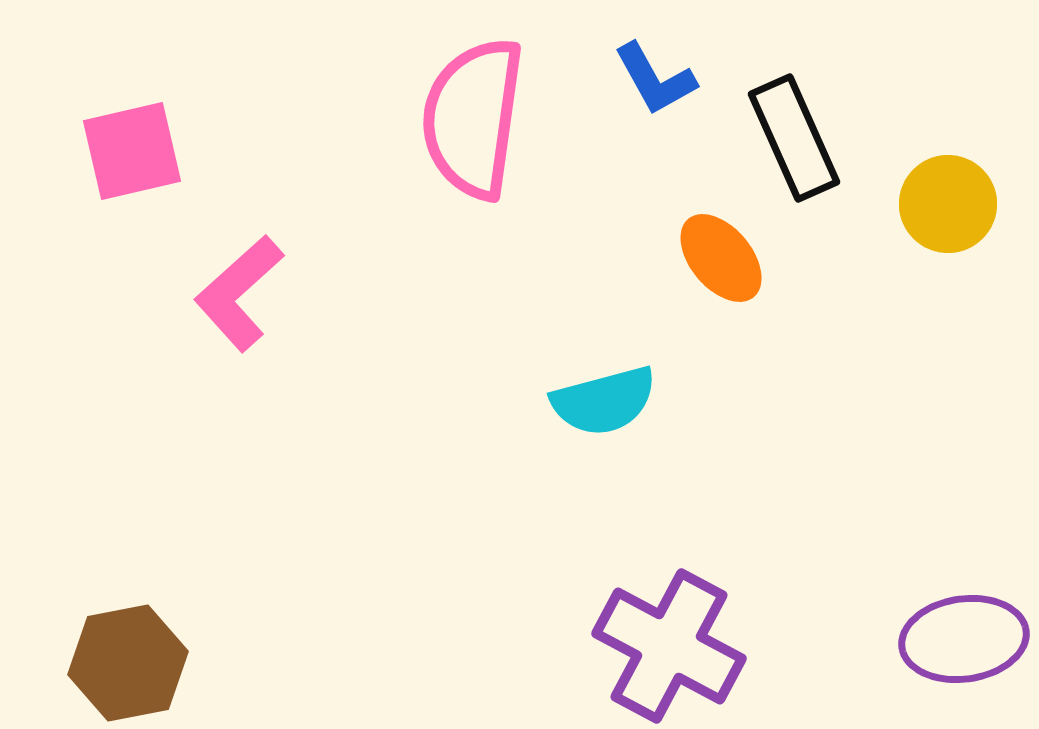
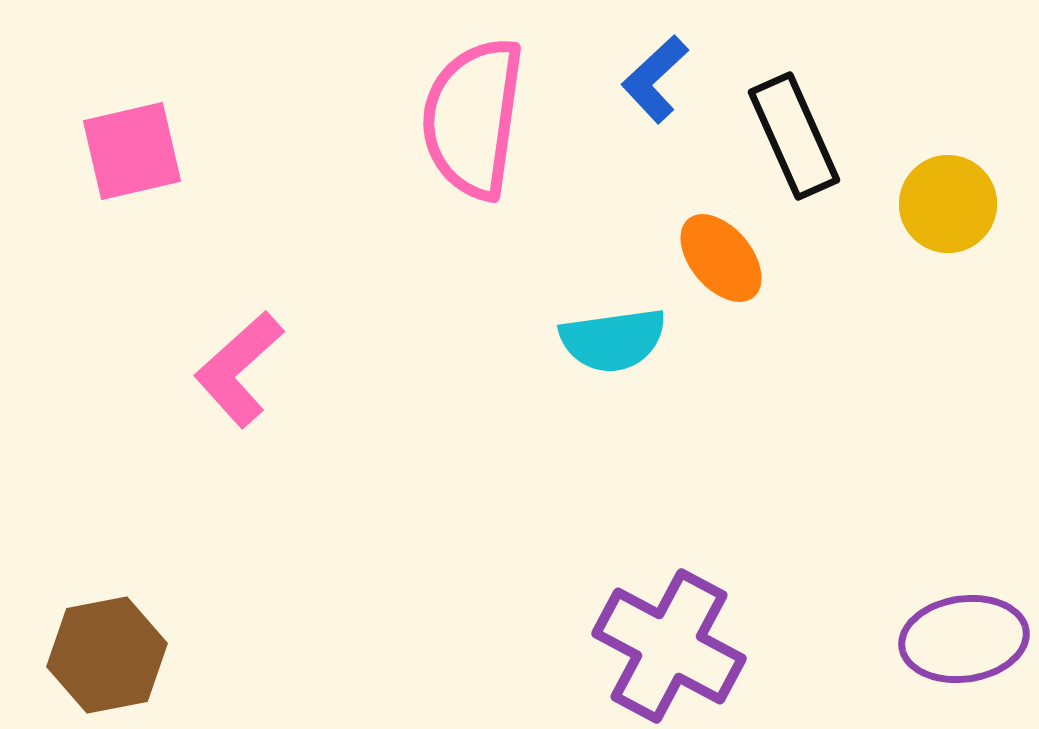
blue L-shape: rotated 76 degrees clockwise
black rectangle: moved 2 px up
pink L-shape: moved 76 px down
cyan semicircle: moved 9 px right, 61 px up; rotated 7 degrees clockwise
brown hexagon: moved 21 px left, 8 px up
